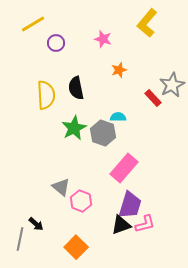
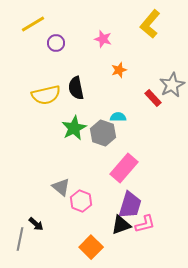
yellow L-shape: moved 3 px right, 1 px down
yellow semicircle: rotated 80 degrees clockwise
orange square: moved 15 px right
